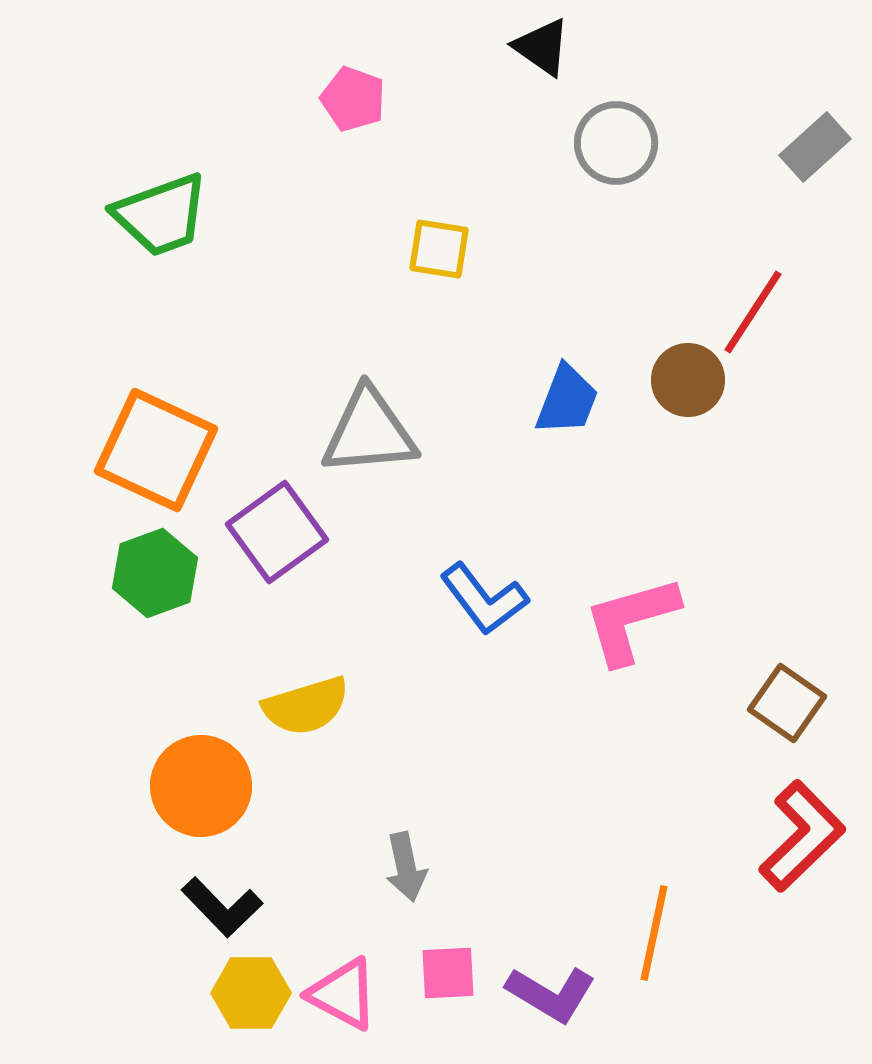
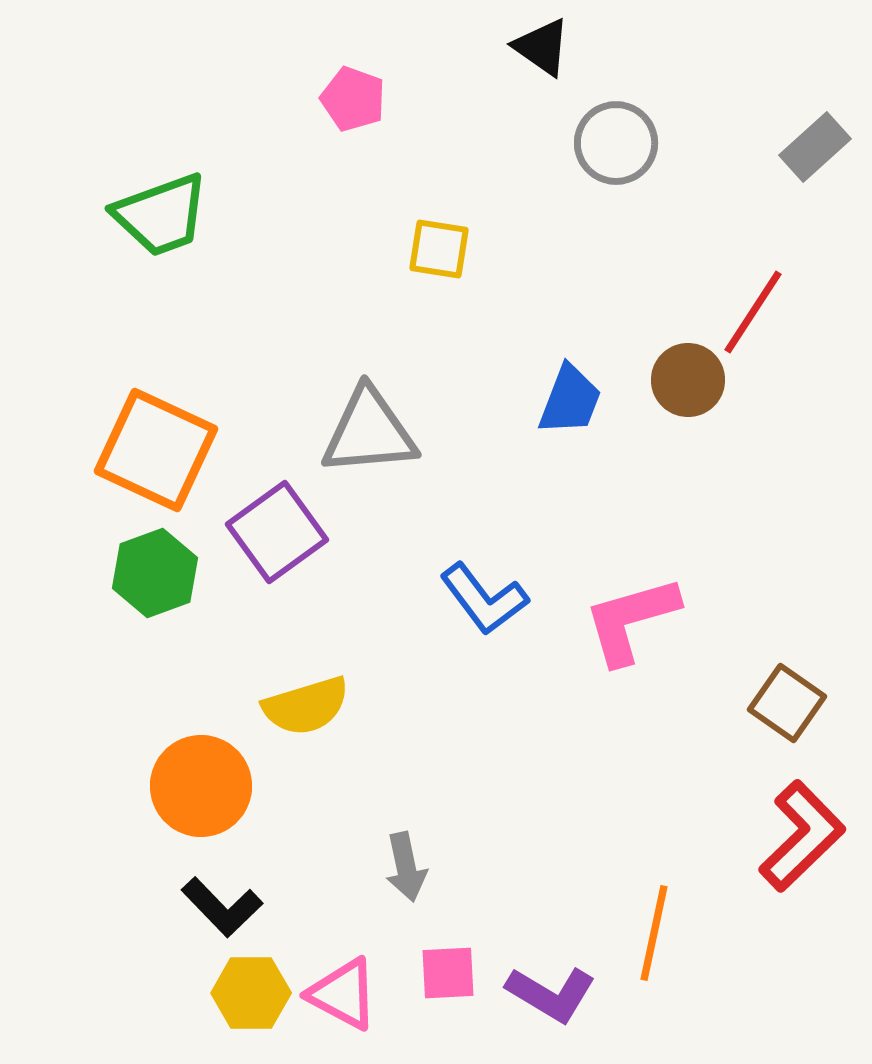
blue trapezoid: moved 3 px right
